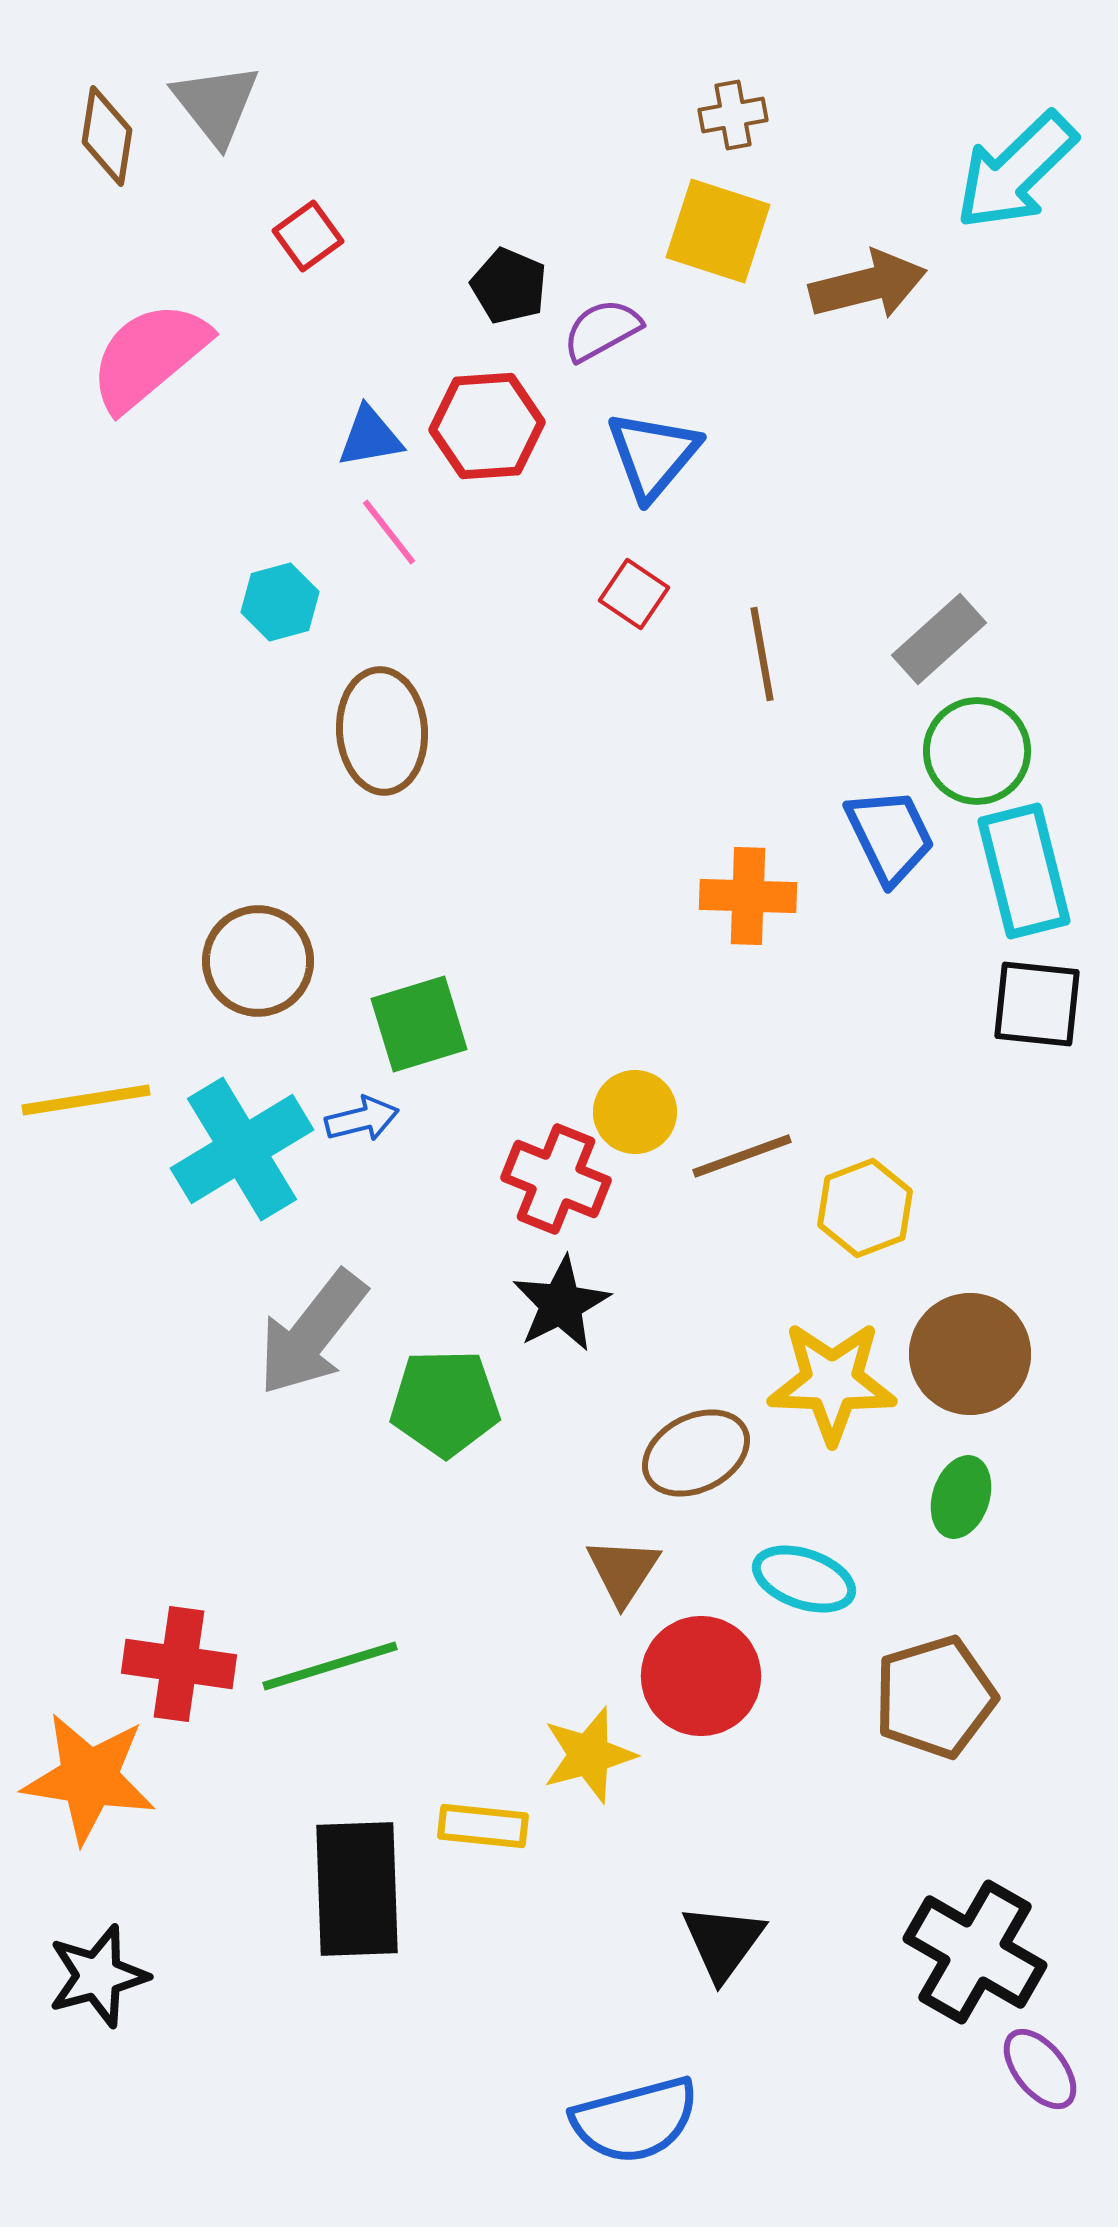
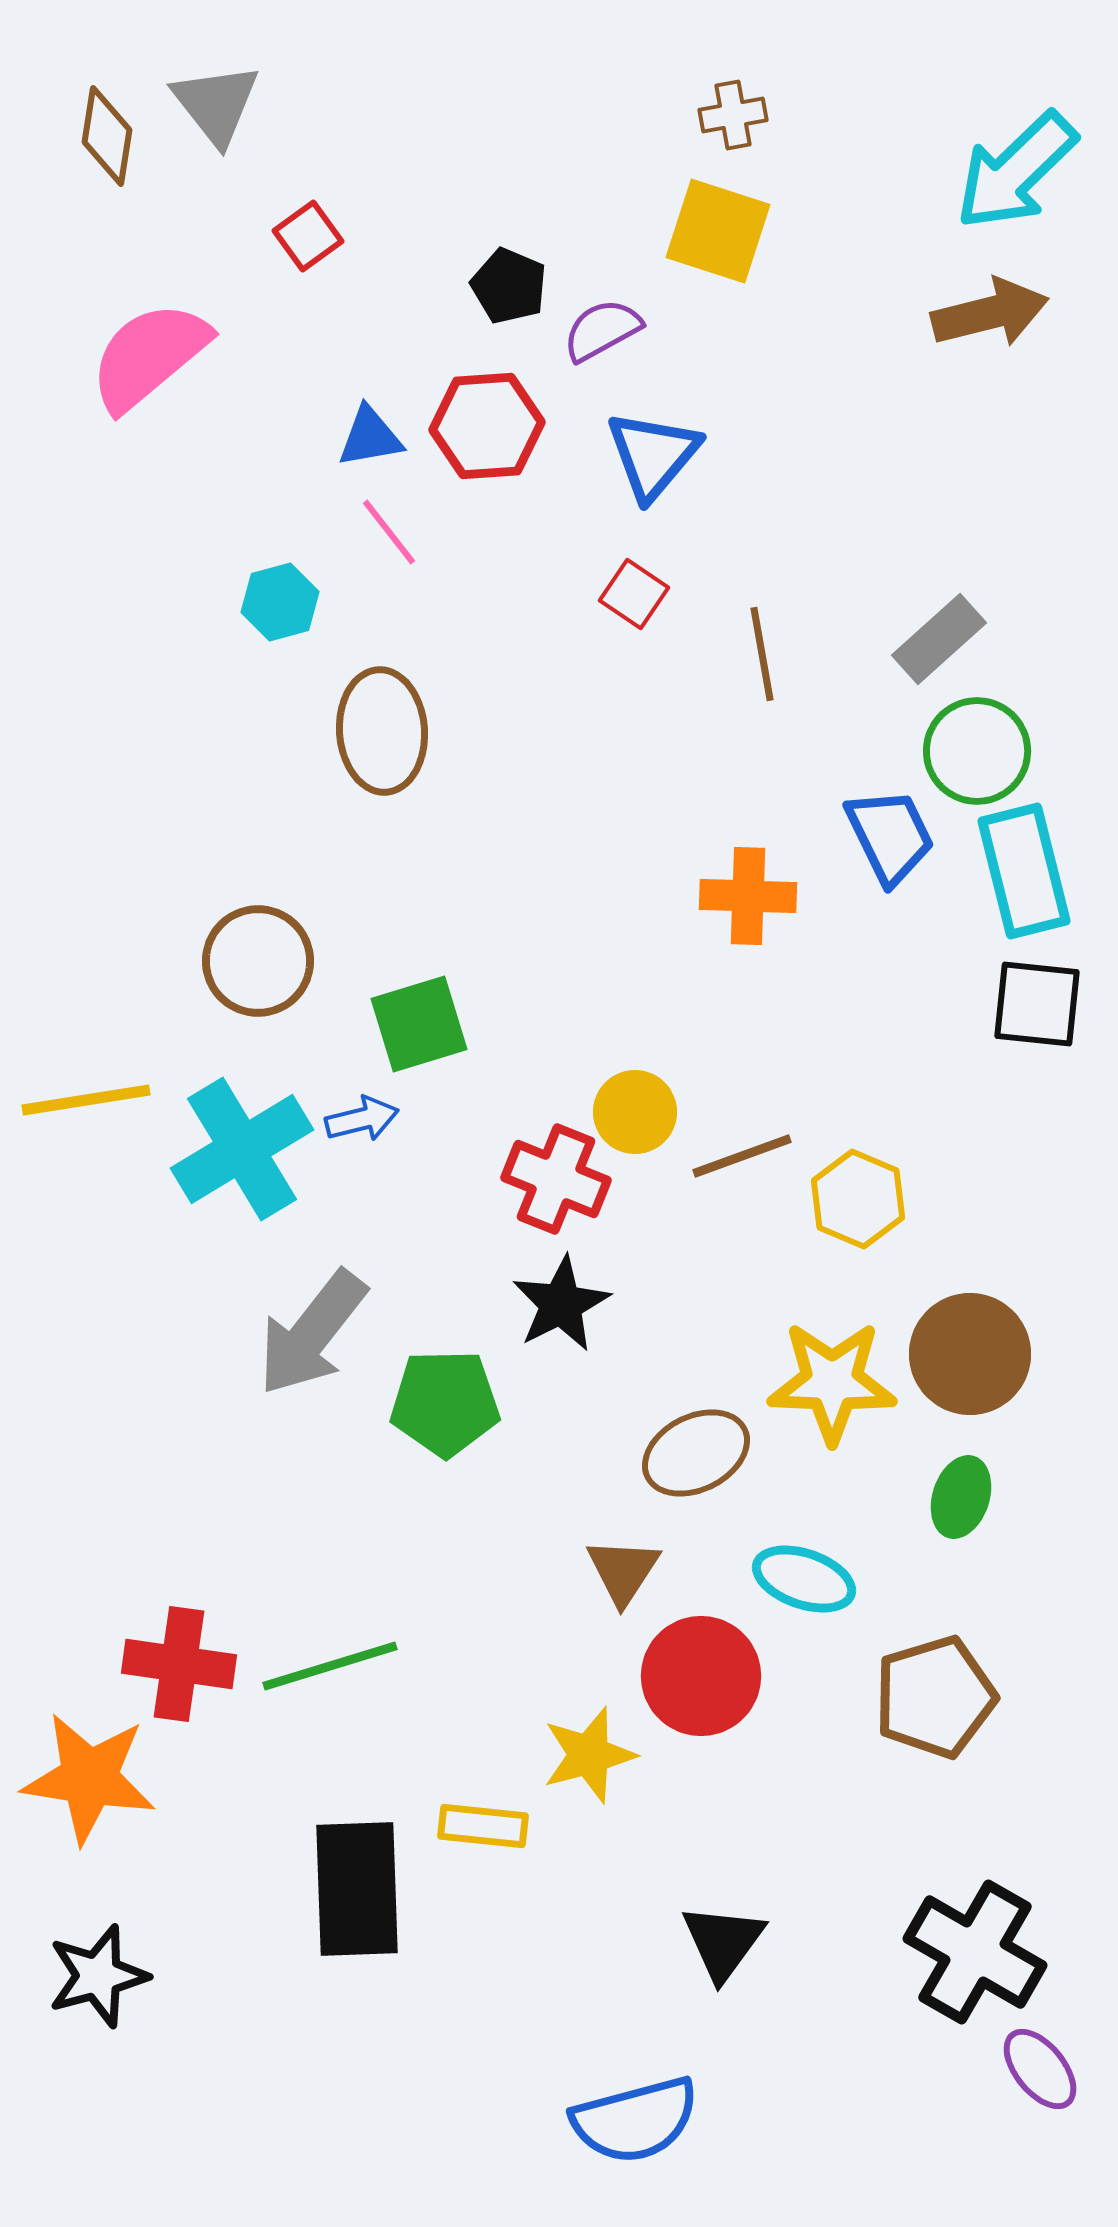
brown arrow at (868, 285): moved 122 px right, 28 px down
yellow hexagon at (865, 1208): moved 7 px left, 9 px up; rotated 16 degrees counterclockwise
